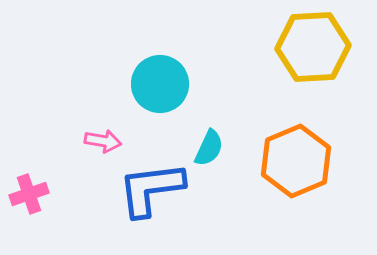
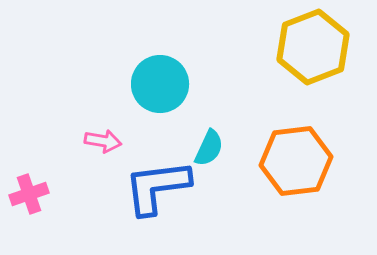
yellow hexagon: rotated 18 degrees counterclockwise
orange hexagon: rotated 16 degrees clockwise
blue L-shape: moved 6 px right, 2 px up
